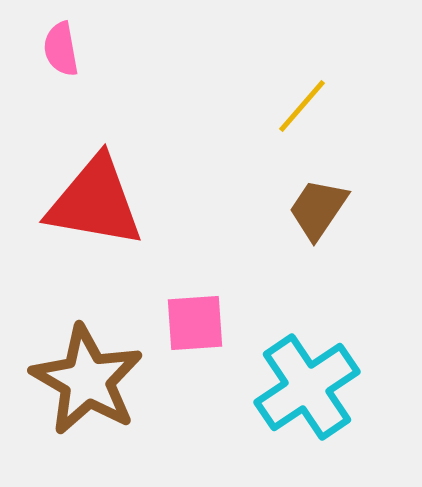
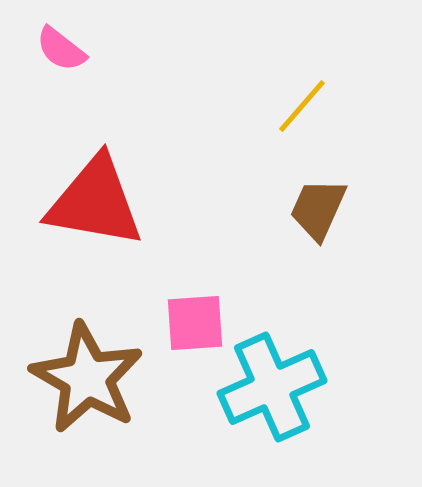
pink semicircle: rotated 42 degrees counterclockwise
brown trapezoid: rotated 10 degrees counterclockwise
brown star: moved 2 px up
cyan cross: moved 35 px left; rotated 10 degrees clockwise
